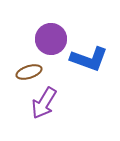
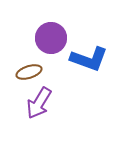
purple circle: moved 1 px up
purple arrow: moved 5 px left
